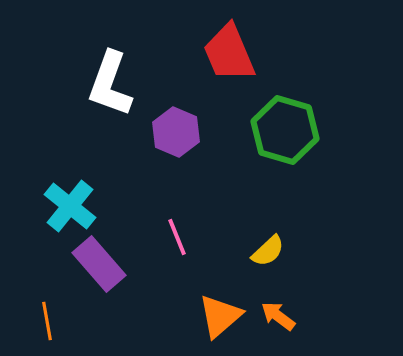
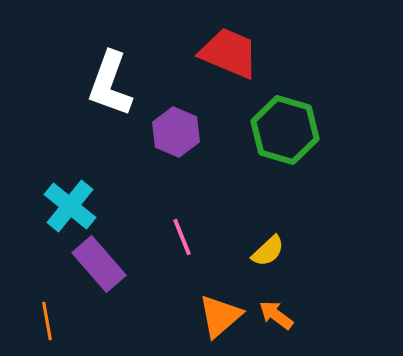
red trapezoid: rotated 136 degrees clockwise
pink line: moved 5 px right
orange arrow: moved 2 px left, 1 px up
